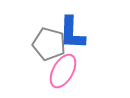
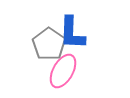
gray pentagon: rotated 20 degrees clockwise
